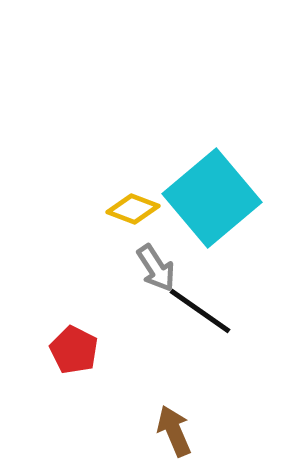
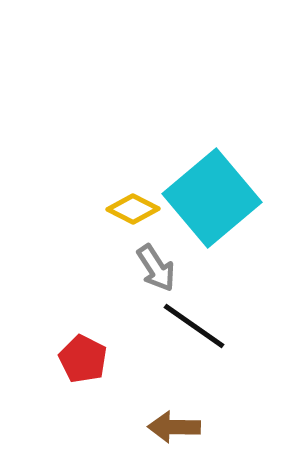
yellow diamond: rotated 6 degrees clockwise
black line: moved 6 px left, 15 px down
red pentagon: moved 9 px right, 9 px down
brown arrow: moved 4 px up; rotated 66 degrees counterclockwise
